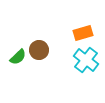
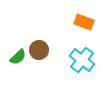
orange rectangle: moved 1 px right, 11 px up; rotated 36 degrees clockwise
cyan cross: moved 4 px left
